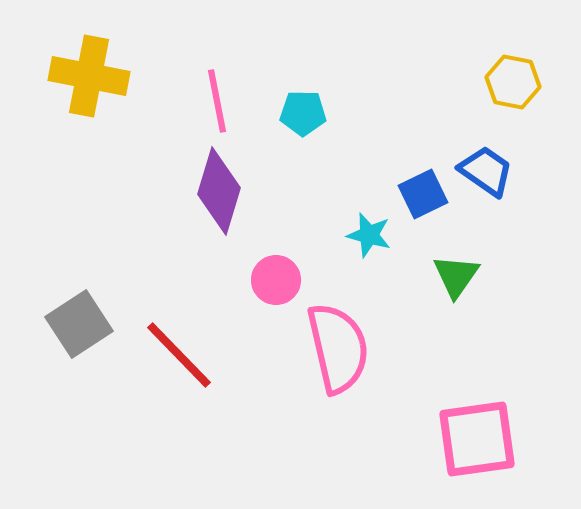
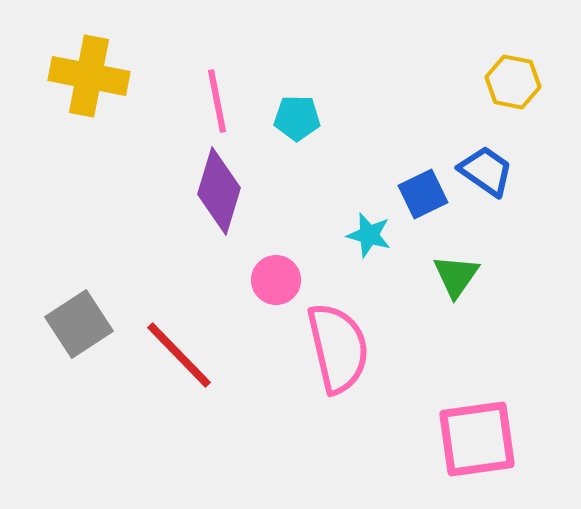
cyan pentagon: moved 6 px left, 5 px down
